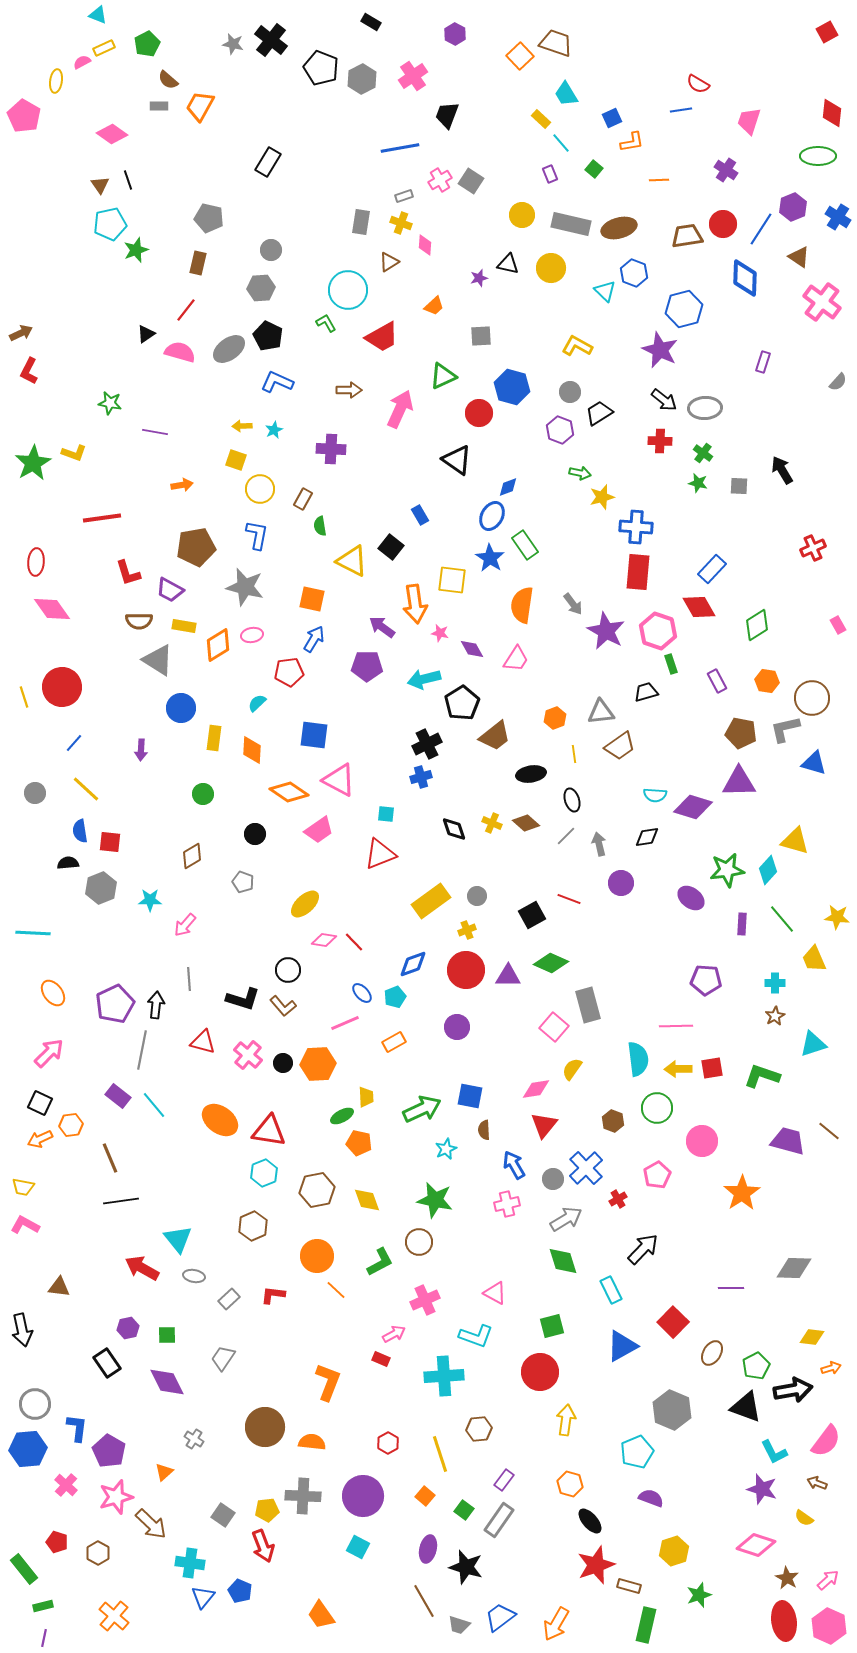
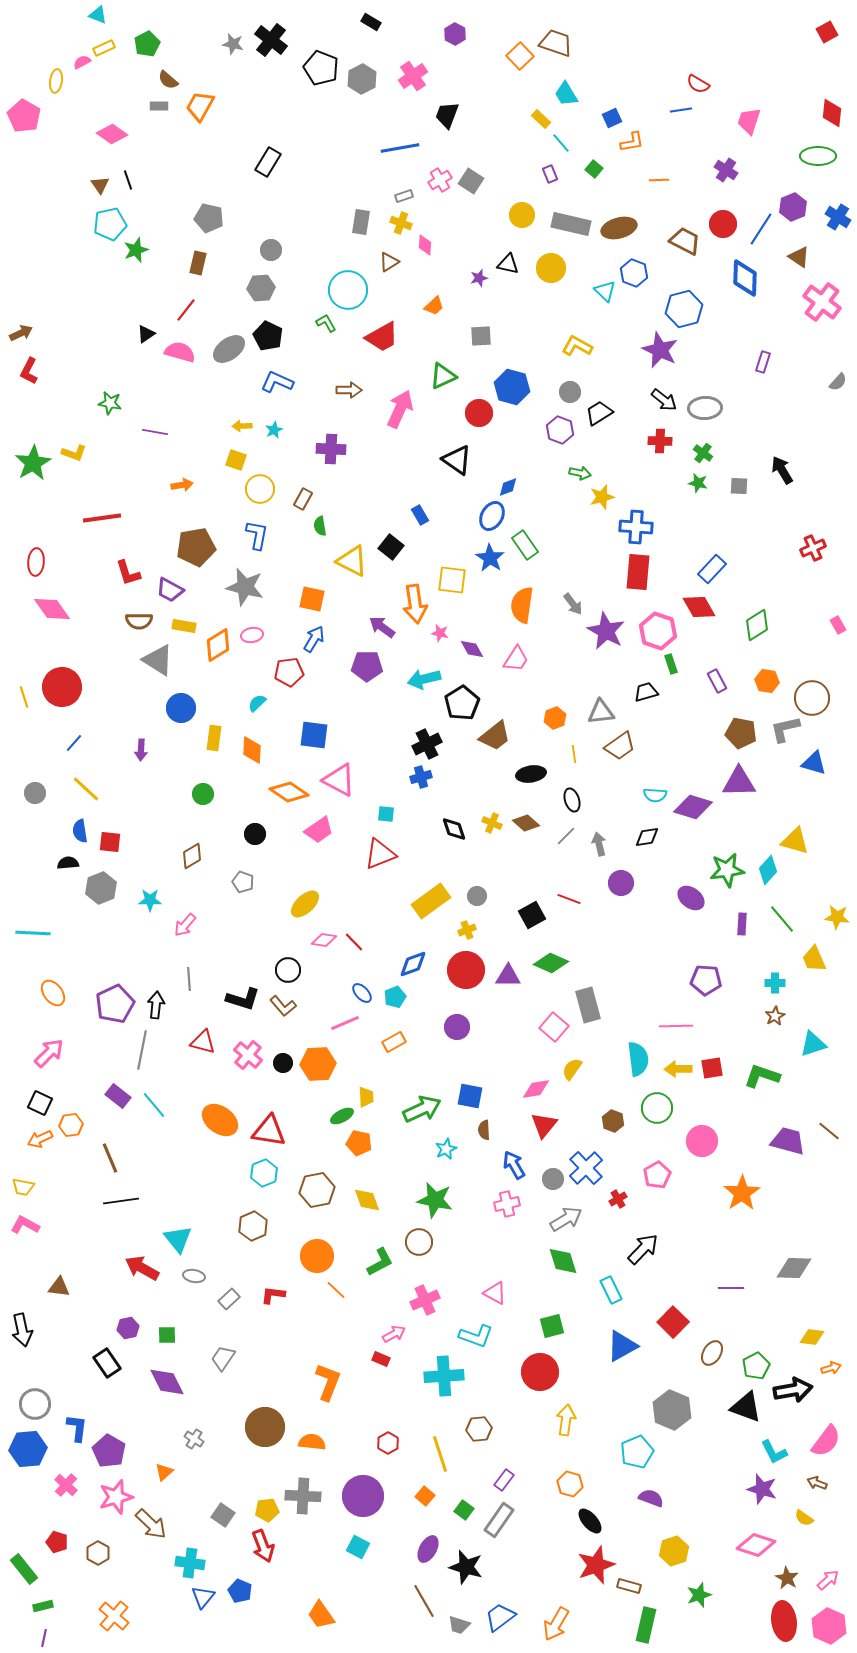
brown trapezoid at (687, 236): moved 2 px left, 5 px down; rotated 36 degrees clockwise
purple ellipse at (428, 1549): rotated 16 degrees clockwise
